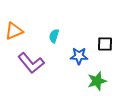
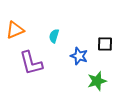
orange triangle: moved 1 px right, 1 px up
blue star: rotated 18 degrees clockwise
purple L-shape: rotated 24 degrees clockwise
